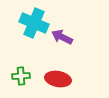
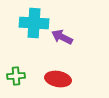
cyan cross: rotated 20 degrees counterclockwise
green cross: moved 5 px left
